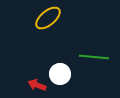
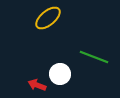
green line: rotated 16 degrees clockwise
